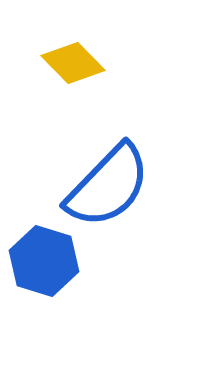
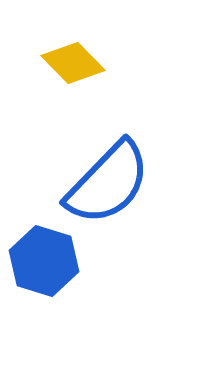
blue semicircle: moved 3 px up
